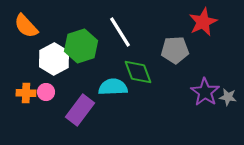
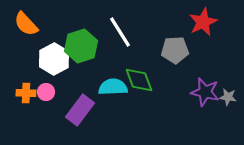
orange semicircle: moved 2 px up
green diamond: moved 1 px right, 8 px down
purple star: rotated 20 degrees counterclockwise
